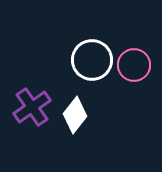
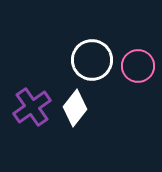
pink circle: moved 4 px right, 1 px down
white diamond: moved 7 px up
